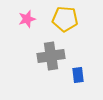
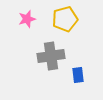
yellow pentagon: rotated 20 degrees counterclockwise
